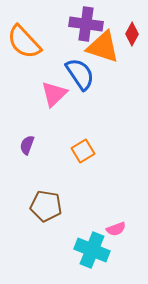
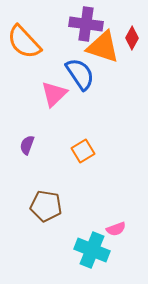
red diamond: moved 4 px down
